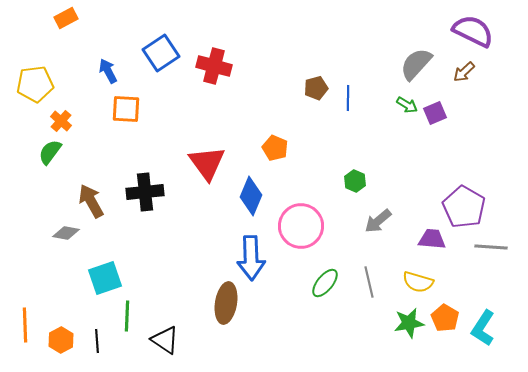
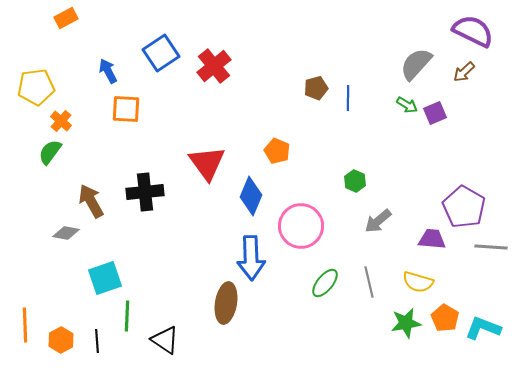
red cross at (214, 66): rotated 36 degrees clockwise
yellow pentagon at (35, 84): moved 1 px right, 3 px down
orange pentagon at (275, 148): moved 2 px right, 3 px down
green star at (409, 323): moved 3 px left
cyan L-shape at (483, 328): rotated 78 degrees clockwise
